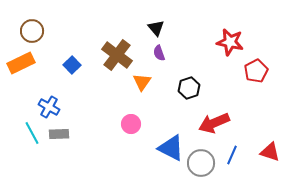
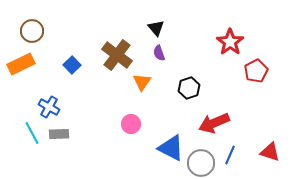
red star: rotated 24 degrees clockwise
orange rectangle: moved 1 px down
blue line: moved 2 px left
